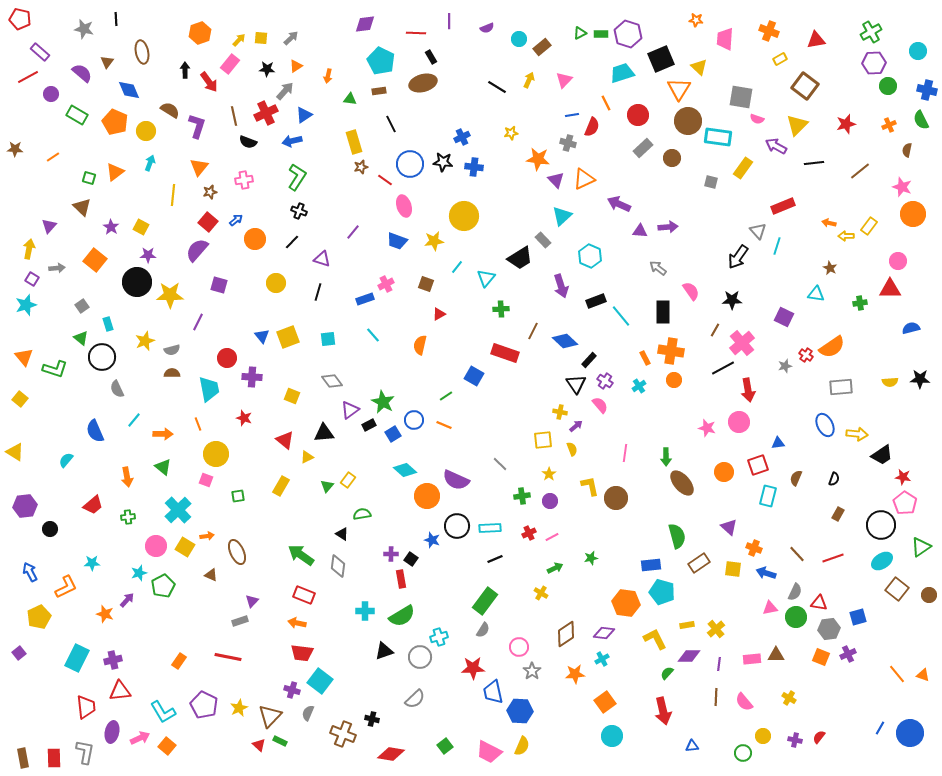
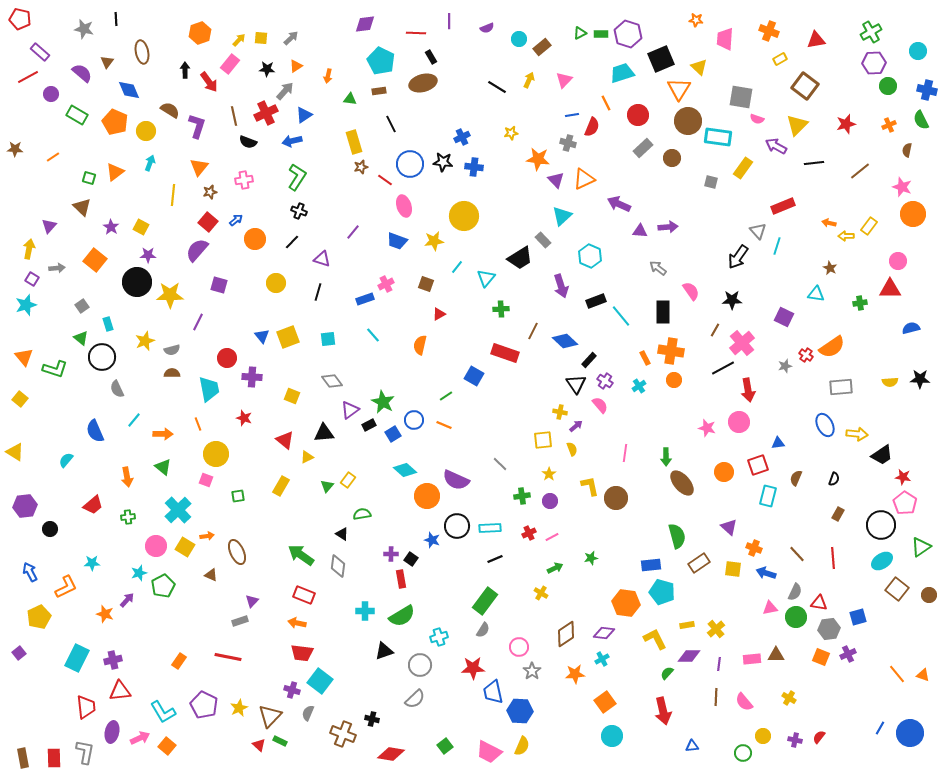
red line at (833, 558): rotated 75 degrees counterclockwise
gray circle at (420, 657): moved 8 px down
